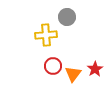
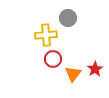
gray circle: moved 1 px right, 1 px down
red circle: moved 7 px up
